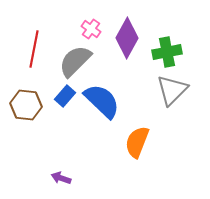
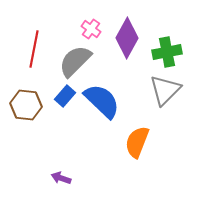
gray triangle: moved 7 px left
